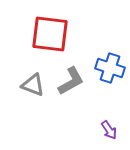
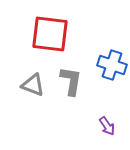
blue cross: moved 2 px right, 3 px up
gray L-shape: rotated 52 degrees counterclockwise
purple arrow: moved 2 px left, 4 px up
